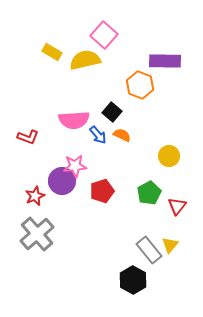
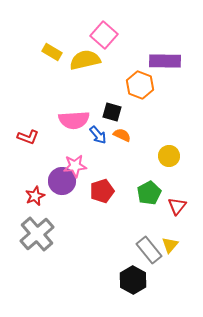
black square: rotated 24 degrees counterclockwise
